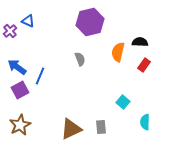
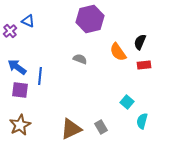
purple hexagon: moved 3 px up
black semicircle: rotated 70 degrees counterclockwise
orange semicircle: rotated 48 degrees counterclockwise
gray semicircle: rotated 48 degrees counterclockwise
red rectangle: rotated 48 degrees clockwise
blue line: rotated 18 degrees counterclockwise
purple square: rotated 36 degrees clockwise
cyan square: moved 4 px right
cyan semicircle: moved 3 px left, 1 px up; rotated 14 degrees clockwise
gray rectangle: rotated 24 degrees counterclockwise
